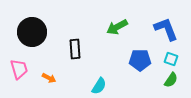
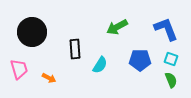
green semicircle: rotated 56 degrees counterclockwise
cyan semicircle: moved 1 px right, 21 px up
